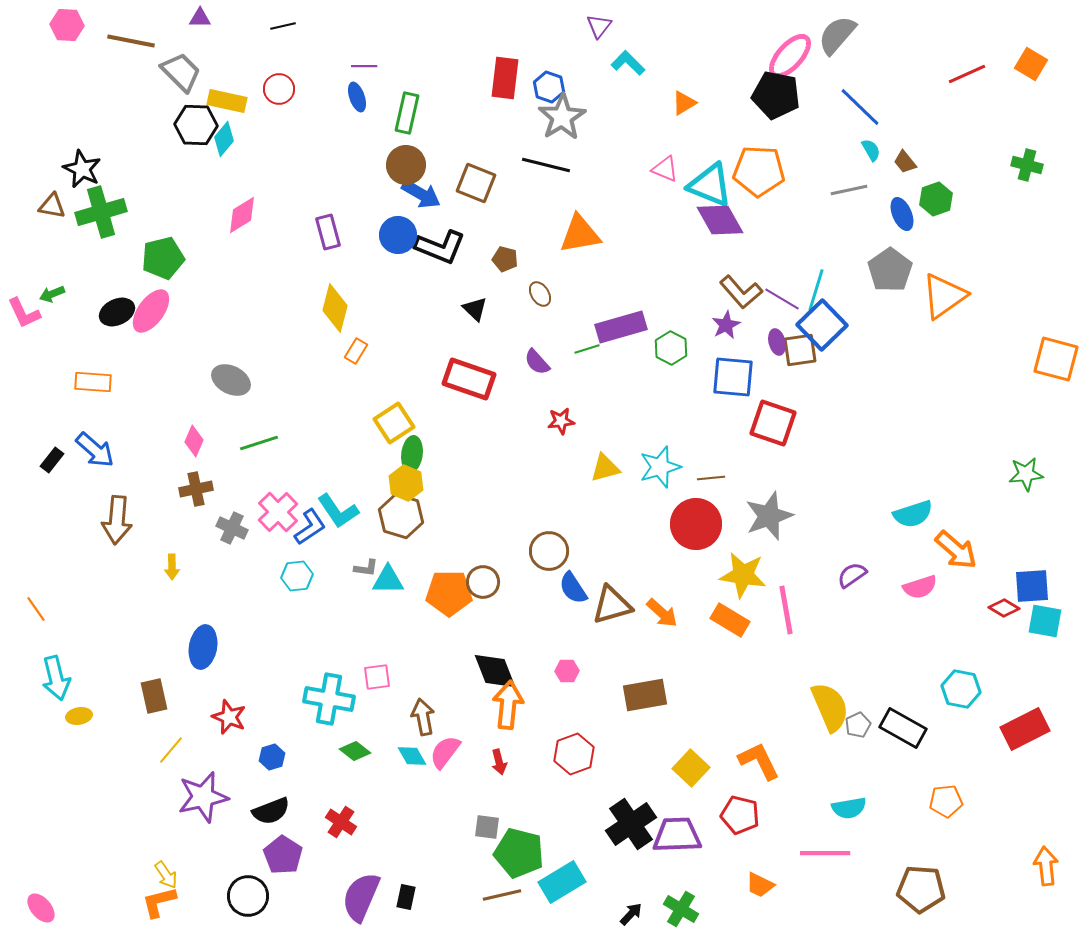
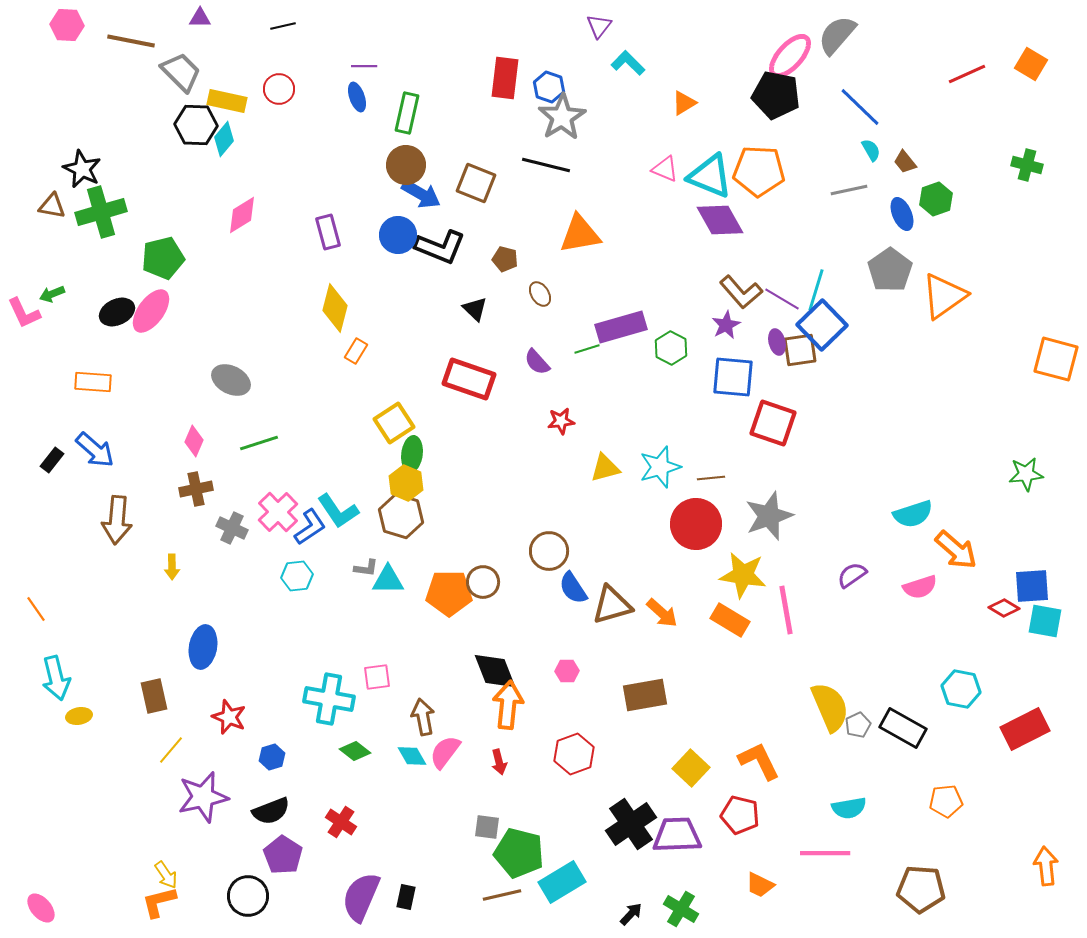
cyan triangle at (710, 185): moved 9 px up
